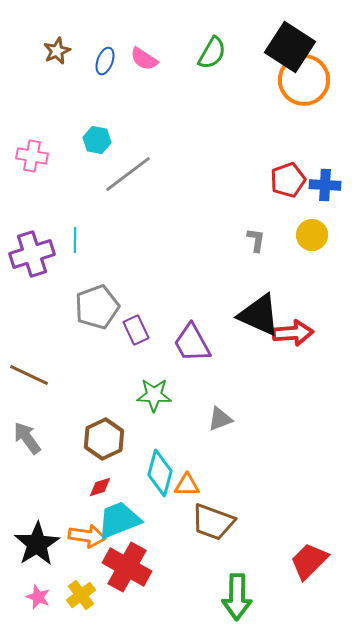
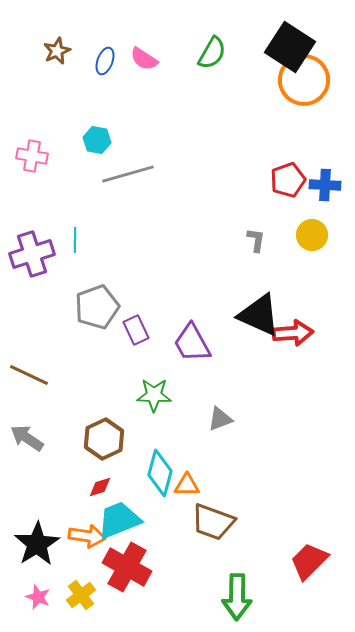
gray line: rotated 21 degrees clockwise
gray arrow: rotated 20 degrees counterclockwise
